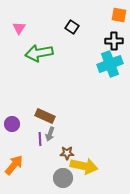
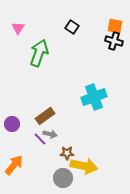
orange square: moved 4 px left, 11 px down
pink triangle: moved 1 px left
black cross: rotated 18 degrees clockwise
green arrow: rotated 120 degrees clockwise
cyan cross: moved 16 px left, 33 px down
brown rectangle: rotated 60 degrees counterclockwise
gray arrow: rotated 96 degrees counterclockwise
purple line: rotated 40 degrees counterclockwise
